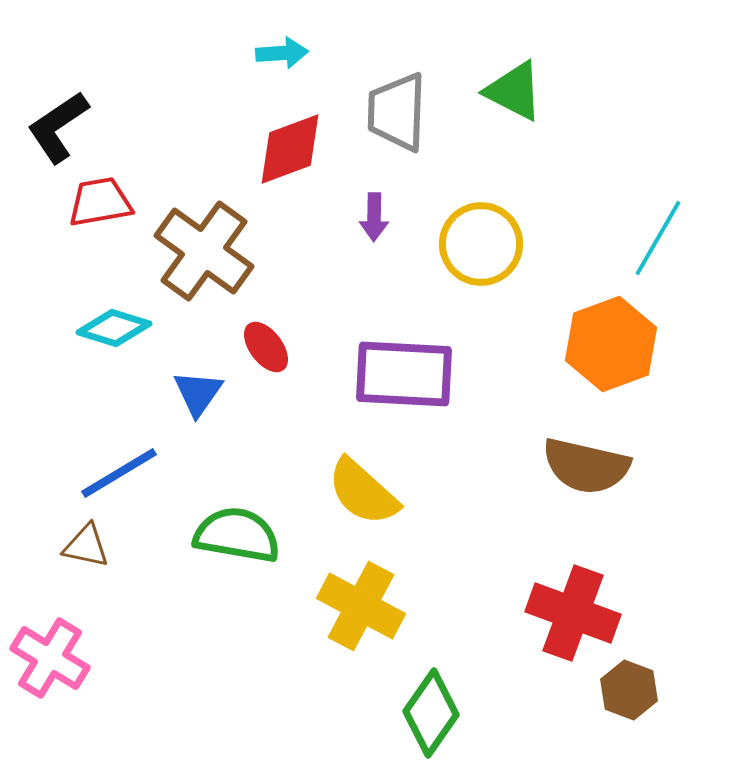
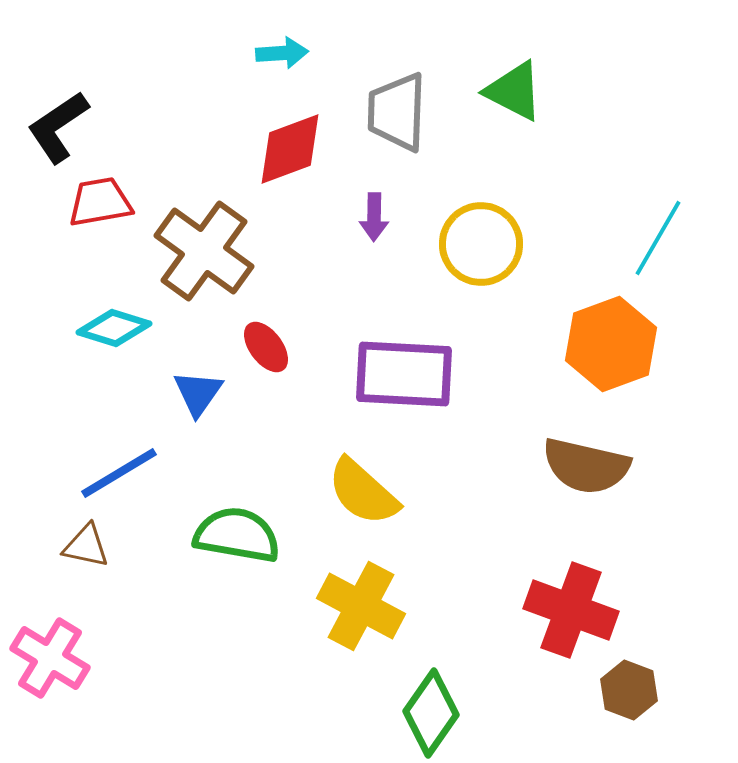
red cross: moved 2 px left, 3 px up
